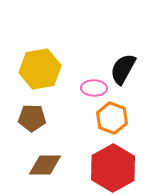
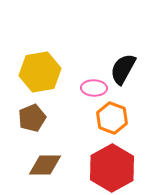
yellow hexagon: moved 3 px down
brown pentagon: rotated 24 degrees counterclockwise
red hexagon: moved 1 px left
